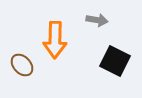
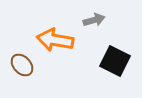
gray arrow: moved 3 px left; rotated 25 degrees counterclockwise
orange arrow: rotated 99 degrees clockwise
